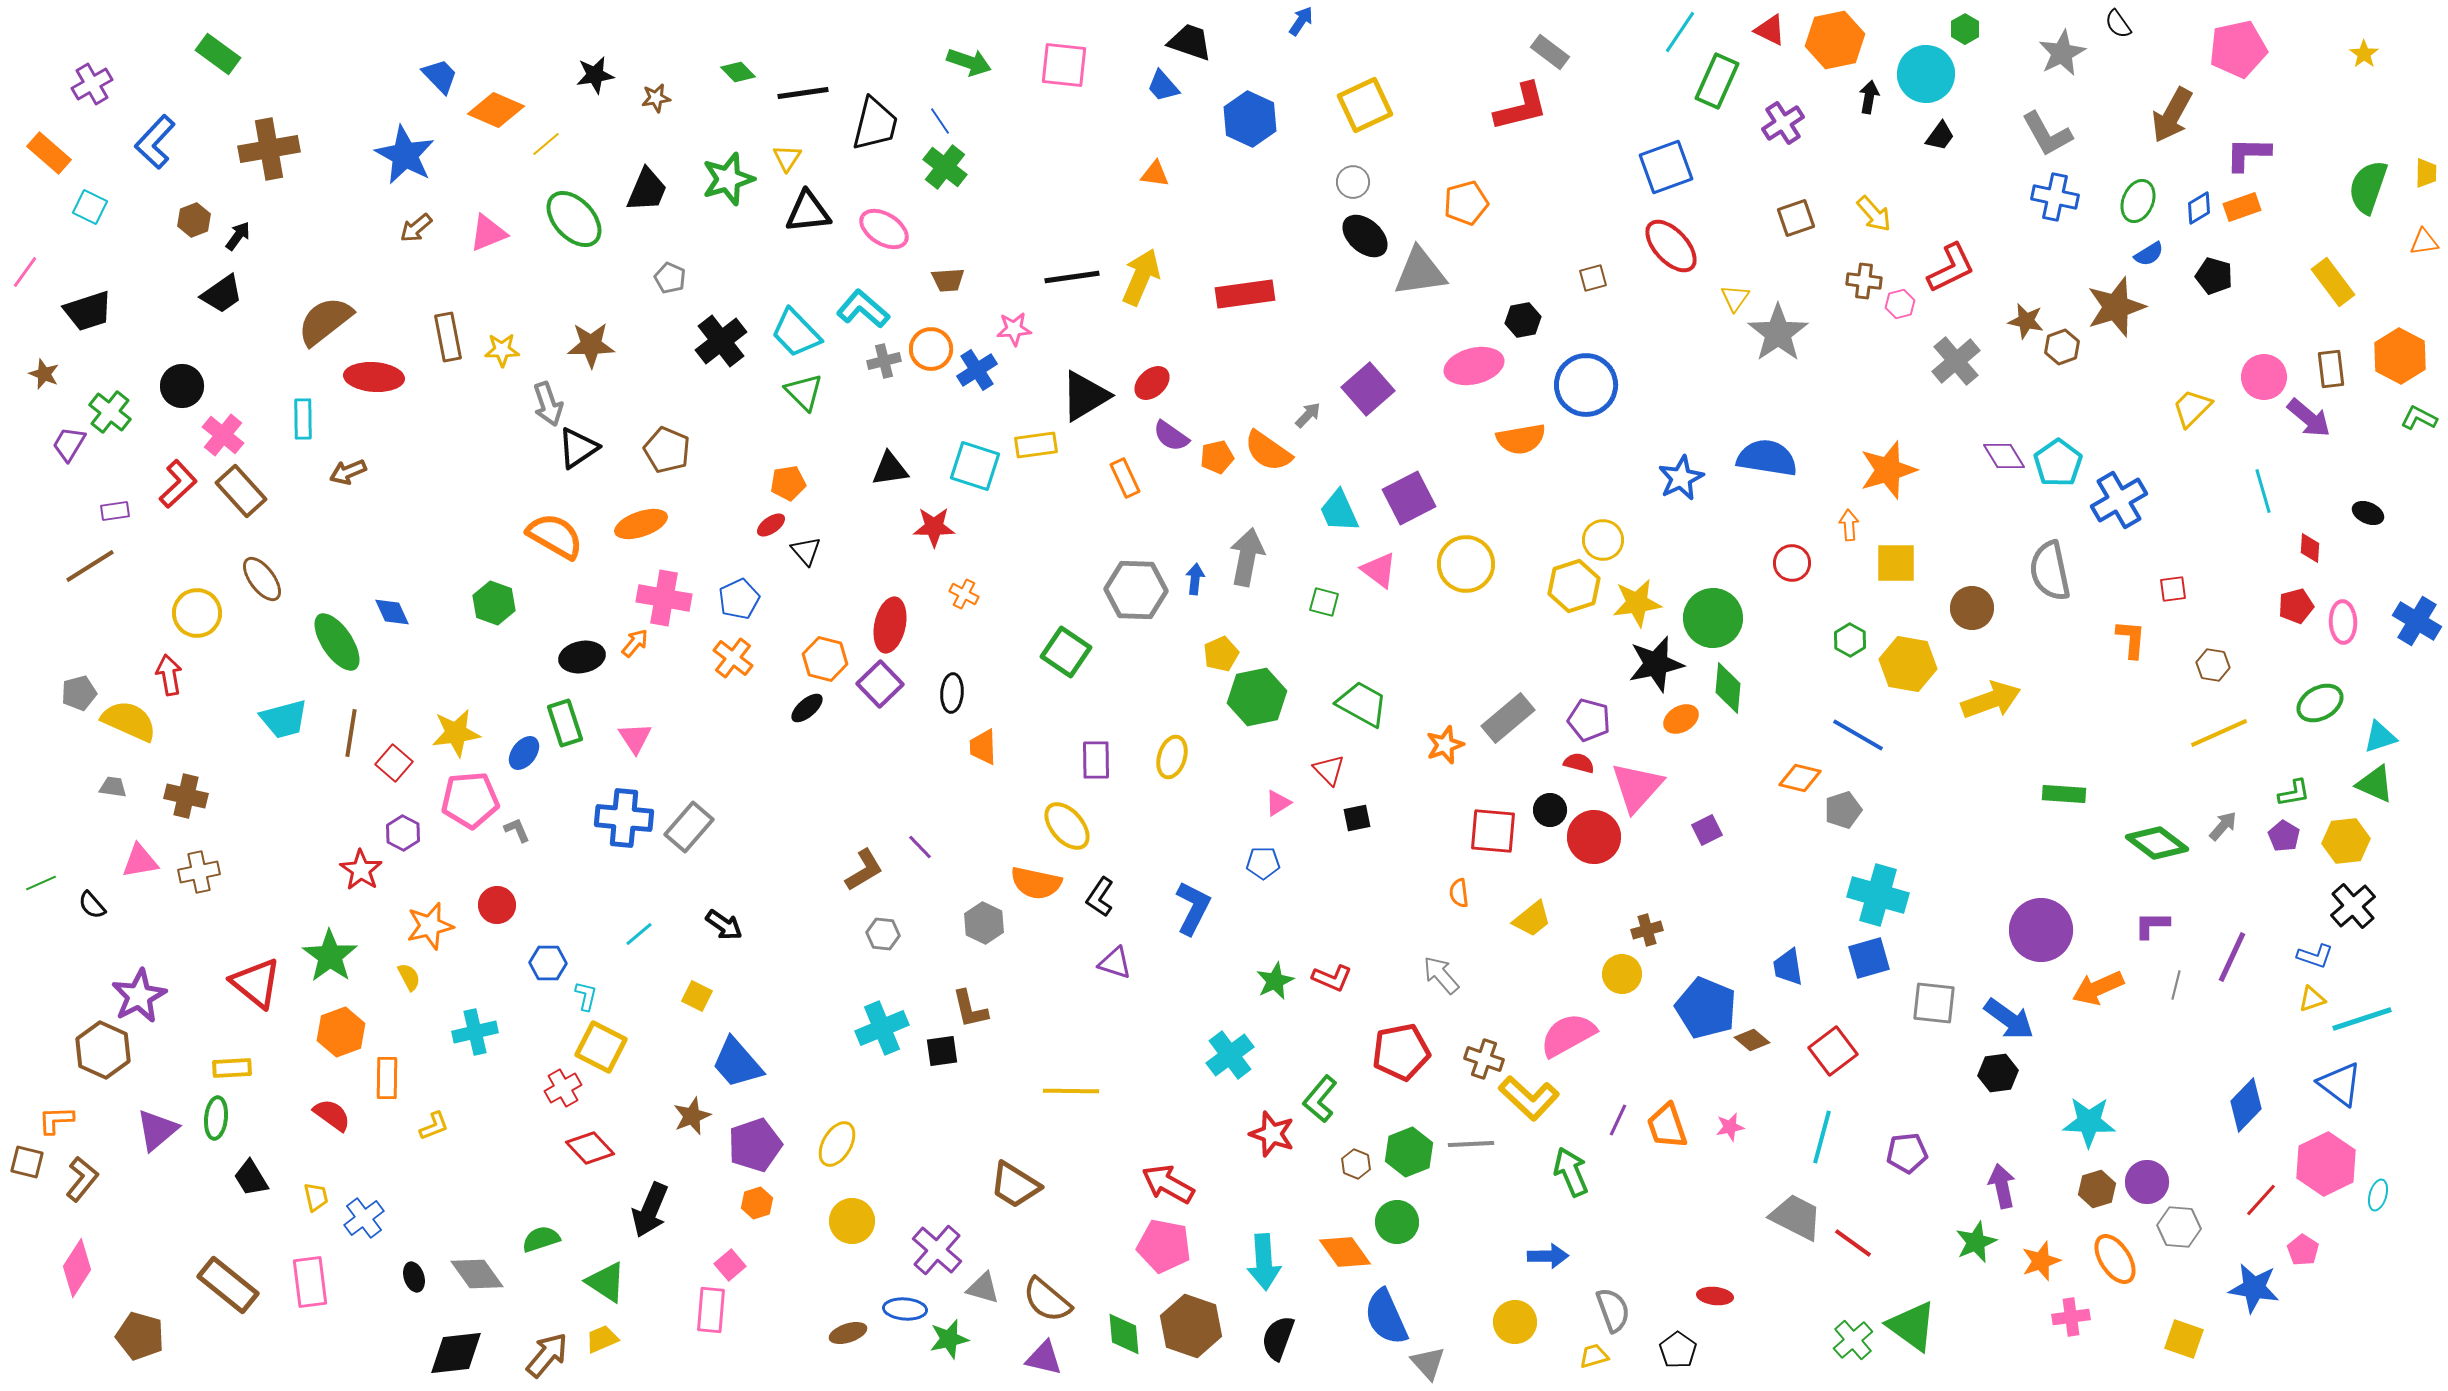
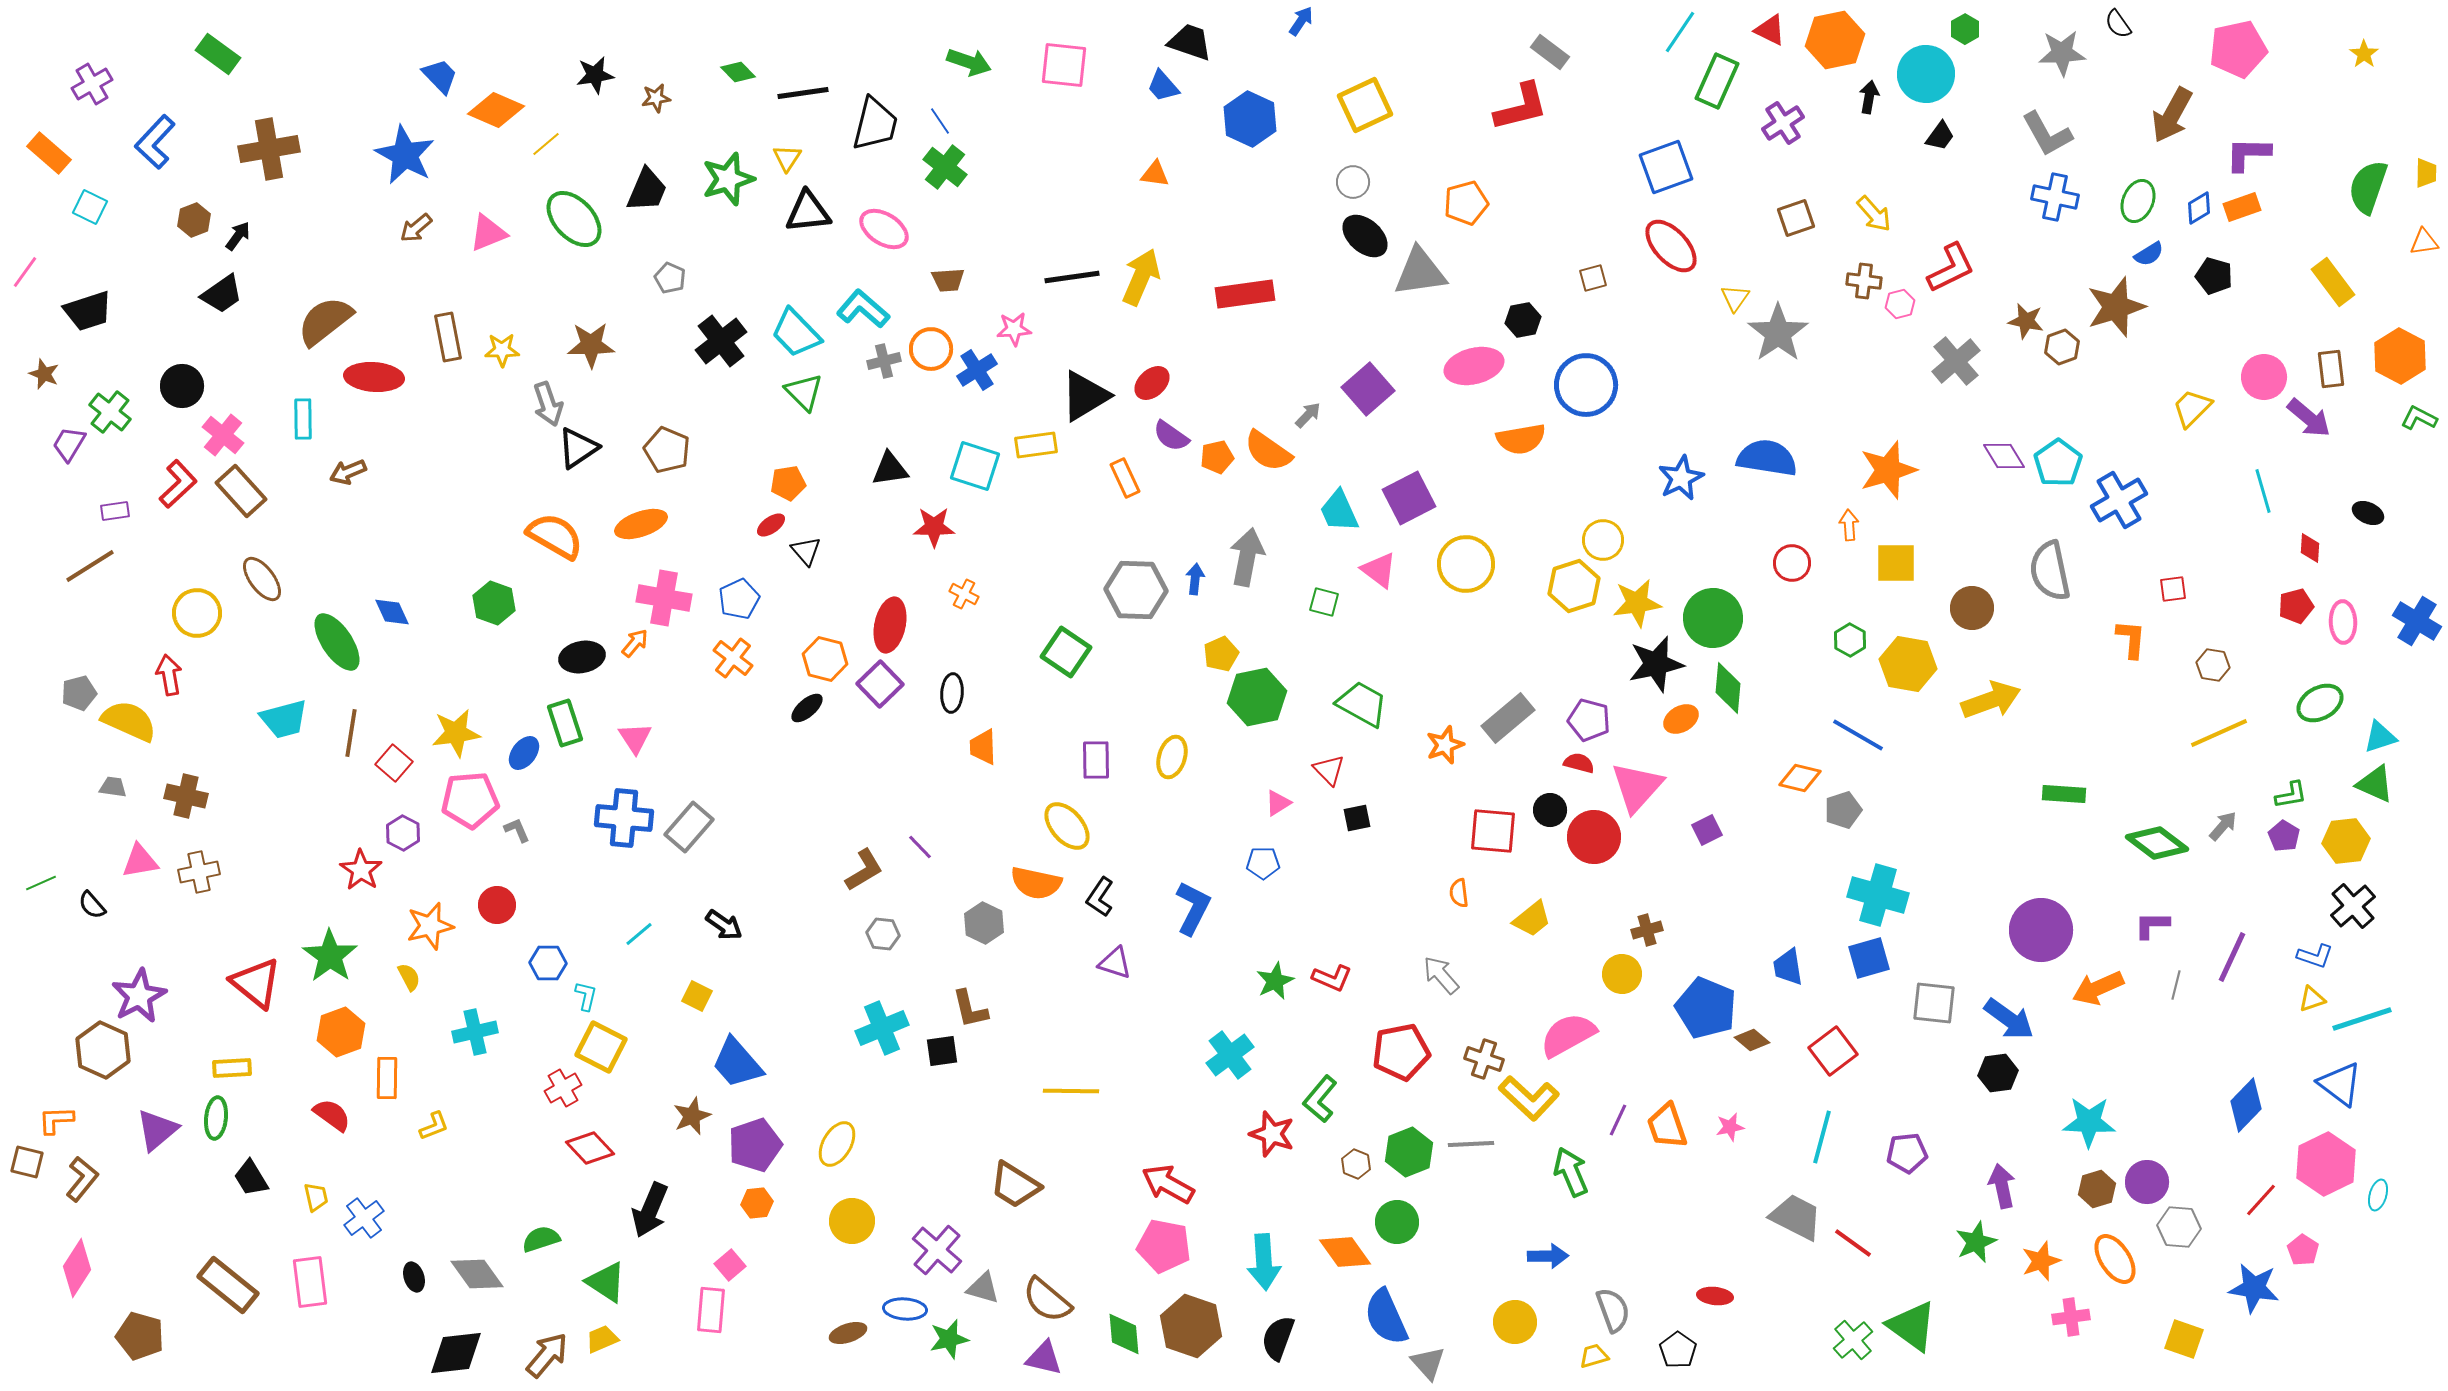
gray star at (2062, 53): rotated 24 degrees clockwise
green L-shape at (2294, 793): moved 3 px left, 2 px down
orange hexagon at (757, 1203): rotated 12 degrees clockwise
